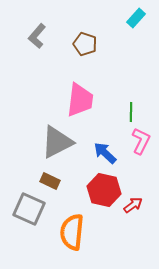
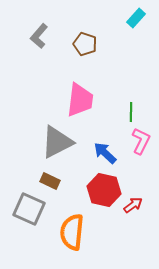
gray L-shape: moved 2 px right
